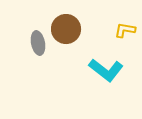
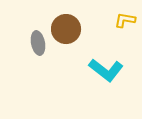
yellow L-shape: moved 10 px up
